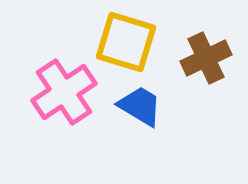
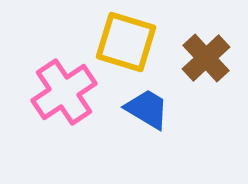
brown cross: rotated 18 degrees counterclockwise
blue trapezoid: moved 7 px right, 3 px down
